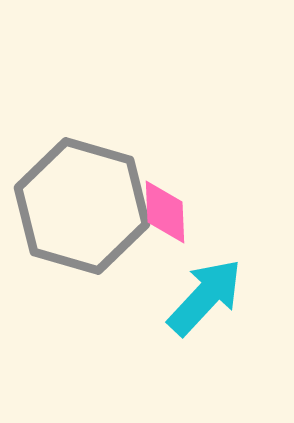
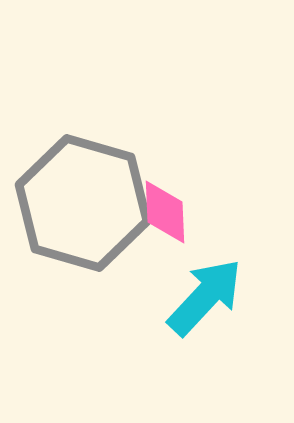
gray hexagon: moved 1 px right, 3 px up
